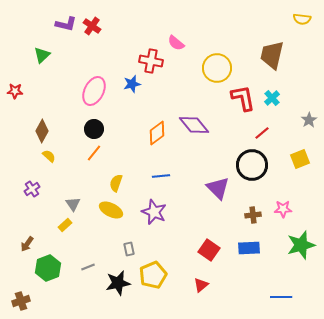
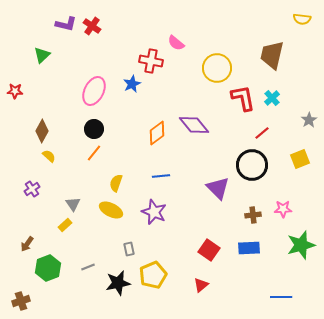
blue star at (132, 84): rotated 12 degrees counterclockwise
